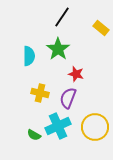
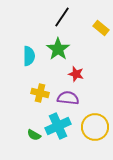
purple semicircle: rotated 75 degrees clockwise
